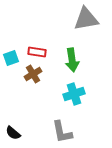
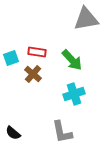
green arrow: rotated 35 degrees counterclockwise
brown cross: rotated 18 degrees counterclockwise
